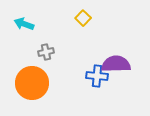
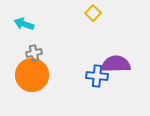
yellow square: moved 10 px right, 5 px up
gray cross: moved 12 px left, 1 px down
orange circle: moved 8 px up
